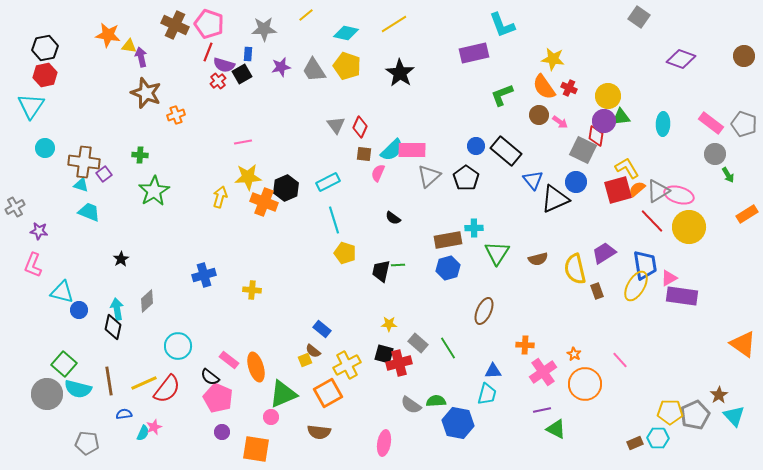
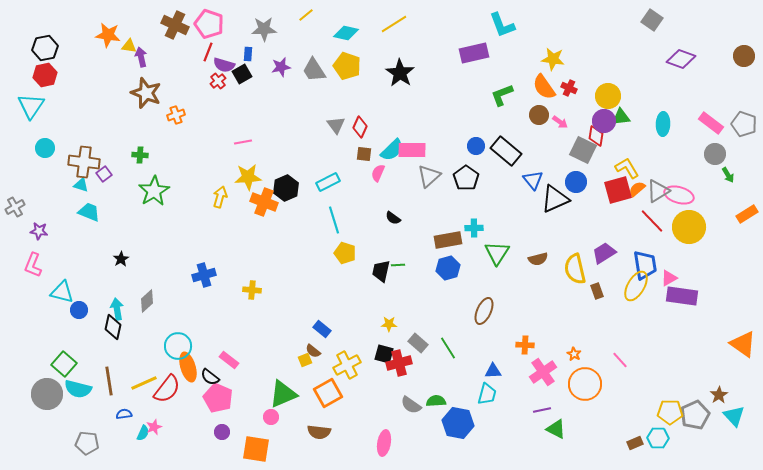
gray square at (639, 17): moved 13 px right, 3 px down
orange ellipse at (256, 367): moved 68 px left
